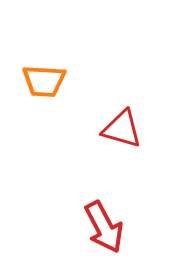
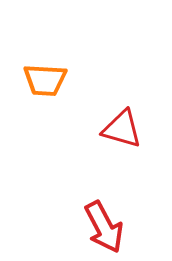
orange trapezoid: moved 1 px right, 1 px up
